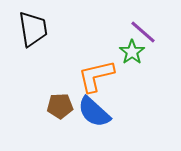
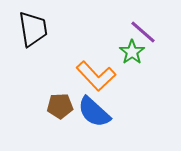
orange L-shape: rotated 120 degrees counterclockwise
